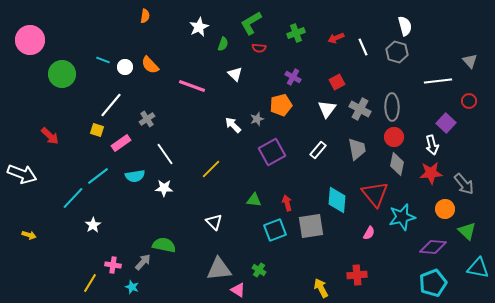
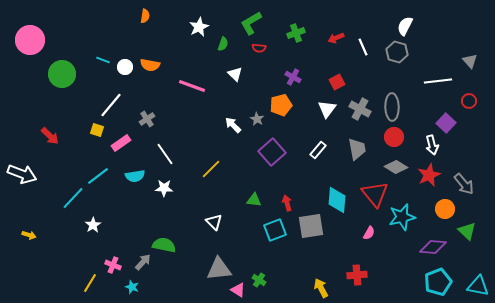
white semicircle at (405, 26): rotated 138 degrees counterclockwise
orange semicircle at (150, 65): rotated 36 degrees counterclockwise
gray star at (257, 119): rotated 24 degrees counterclockwise
purple square at (272, 152): rotated 12 degrees counterclockwise
gray diamond at (397, 164): moved 1 px left, 3 px down; rotated 70 degrees counterclockwise
red star at (431, 173): moved 2 px left, 2 px down; rotated 20 degrees counterclockwise
pink cross at (113, 265): rotated 14 degrees clockwise
cyan triangle at (478, 268): moved 18 px down
green cross at (259, 270): moved 10 px down
cyan pentagon at (433, 283): moved 5 px right, 1 px up
